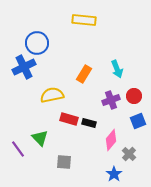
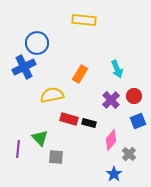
orange rectangle: moved 4 px left
purple cross: rotated 24 degrees counterclockwise
purple line: rotated 42 degrees clockwise
gray square: moved 8 px left, 5 px up
